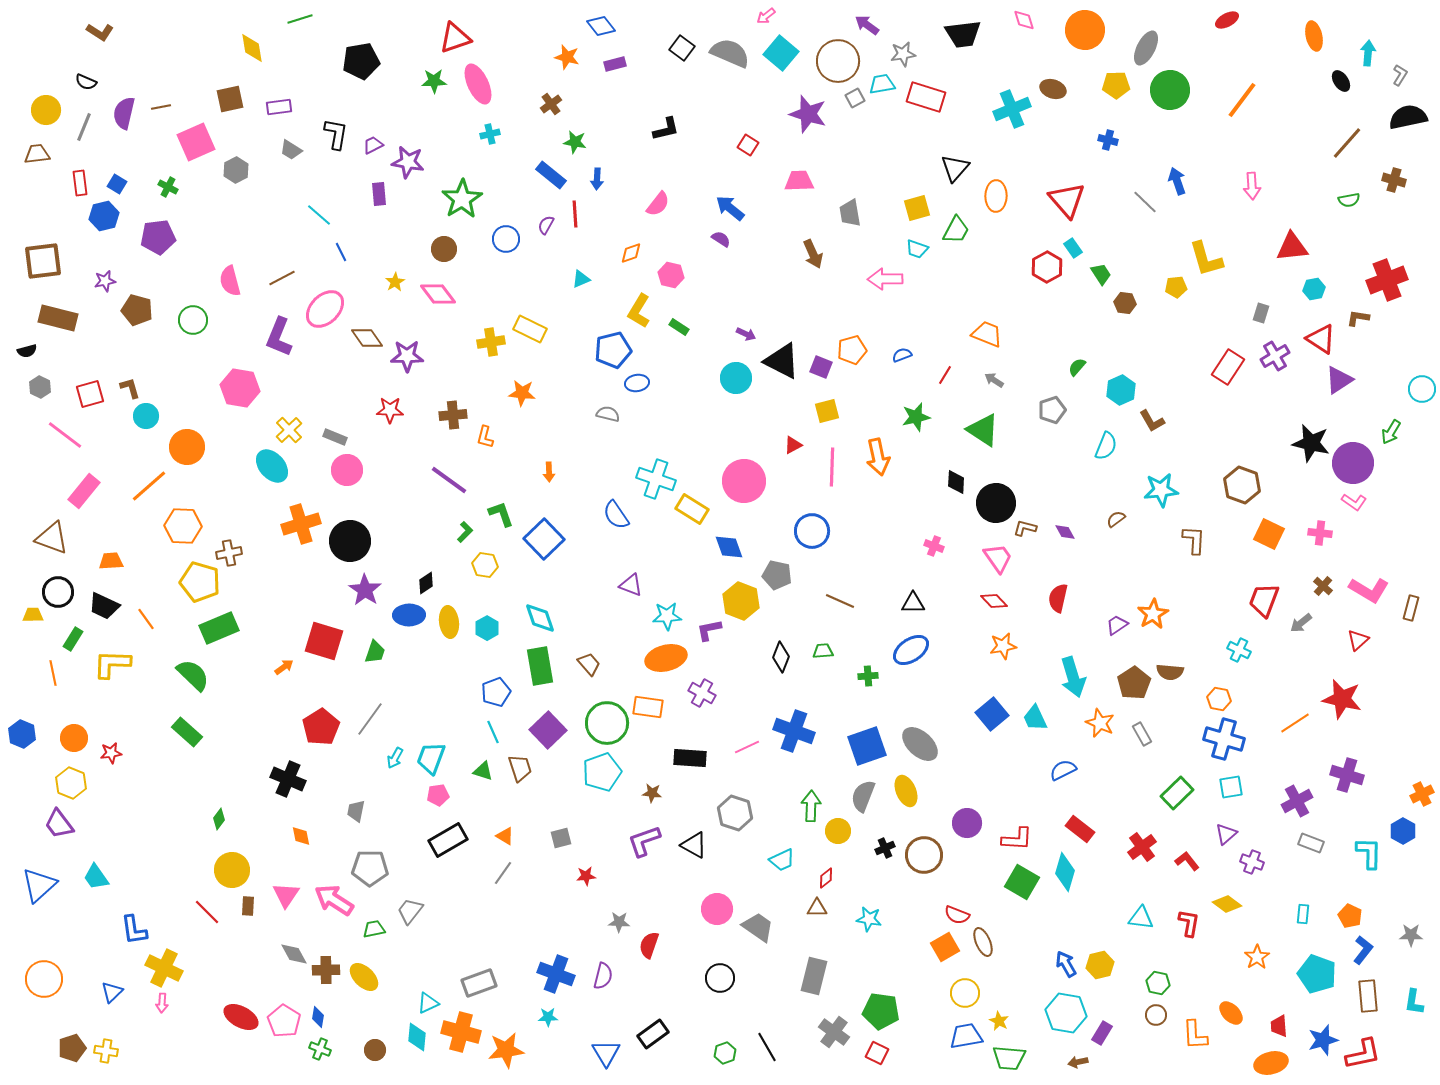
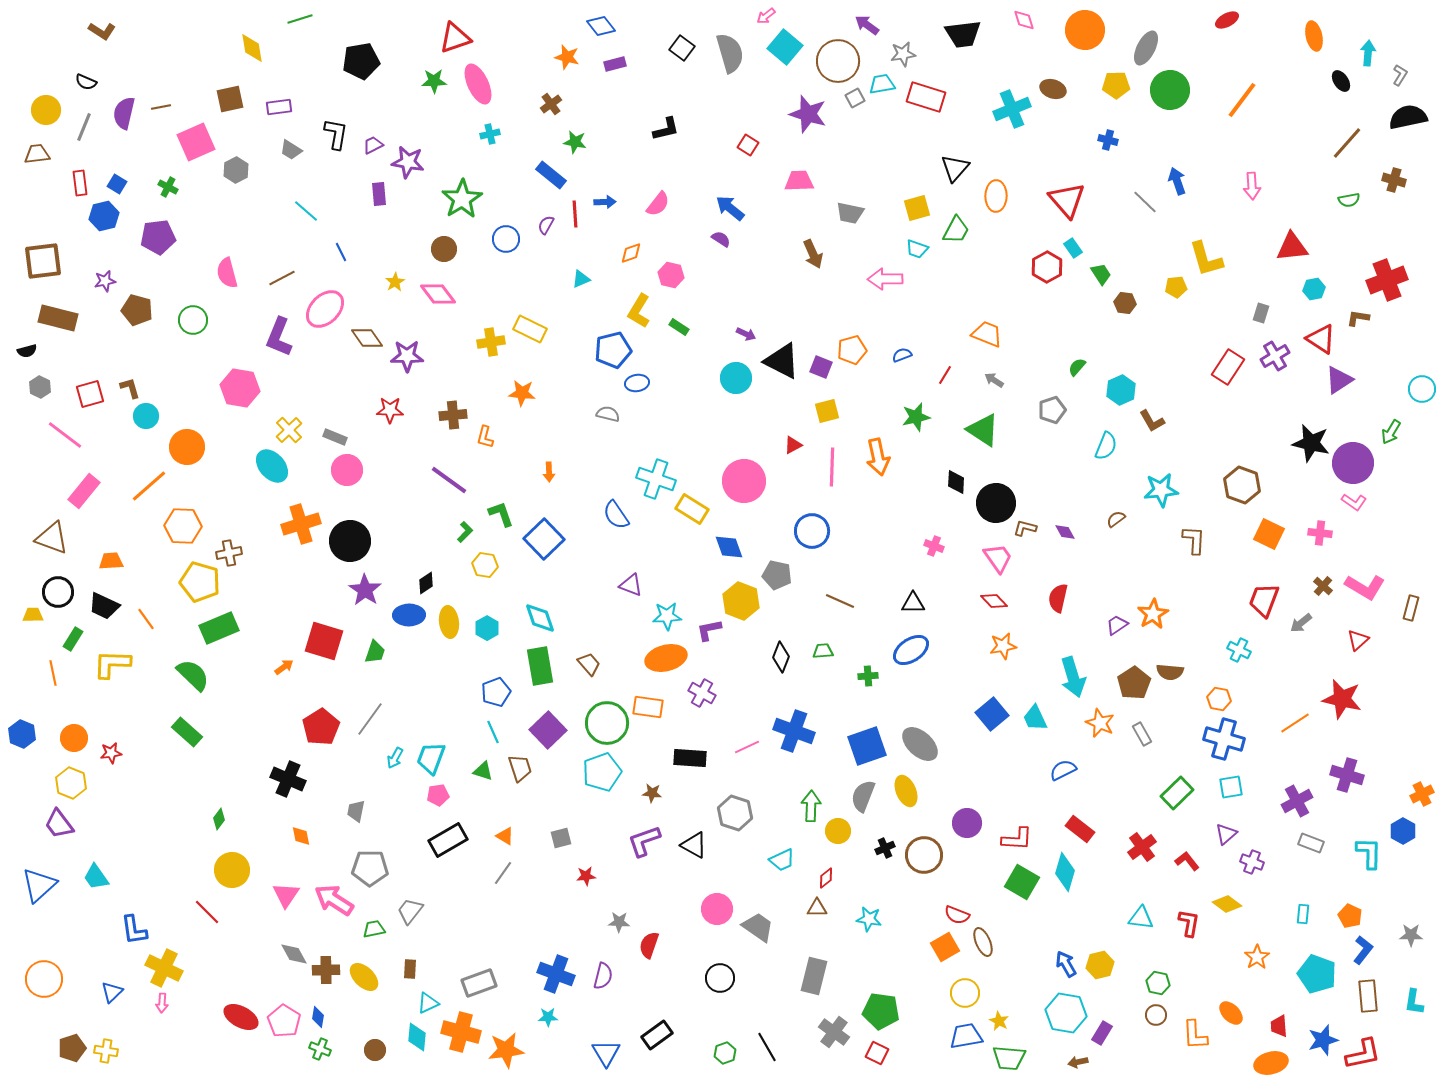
brown L-shape at (100, 32): moved 2 px right, 1 px up
gray semicircle at (730, 53): rotated 51 degrees clockwise
cyan square at (781, 53): moved 4 px right, 6 px up
blue arrow at (597, 179): moved 8 px right, 23 px down; rotated 95 degrees counterclockwise
gray trapezoid at (850, 213): rotated 68 degrees counterclockwise
cyan line at (319, 215): moved 13 px left, 4 px up
pink semicircle at (230, 281): moved 3 px left, 8 px up
pink L-shape at (1369, 590): moved 4 px left, 3 px up
brown rectangle at (248, 906): moved 162 px right, 63 px down
black rectangle at (653, 1034): moved 4 px right, 1 px down
